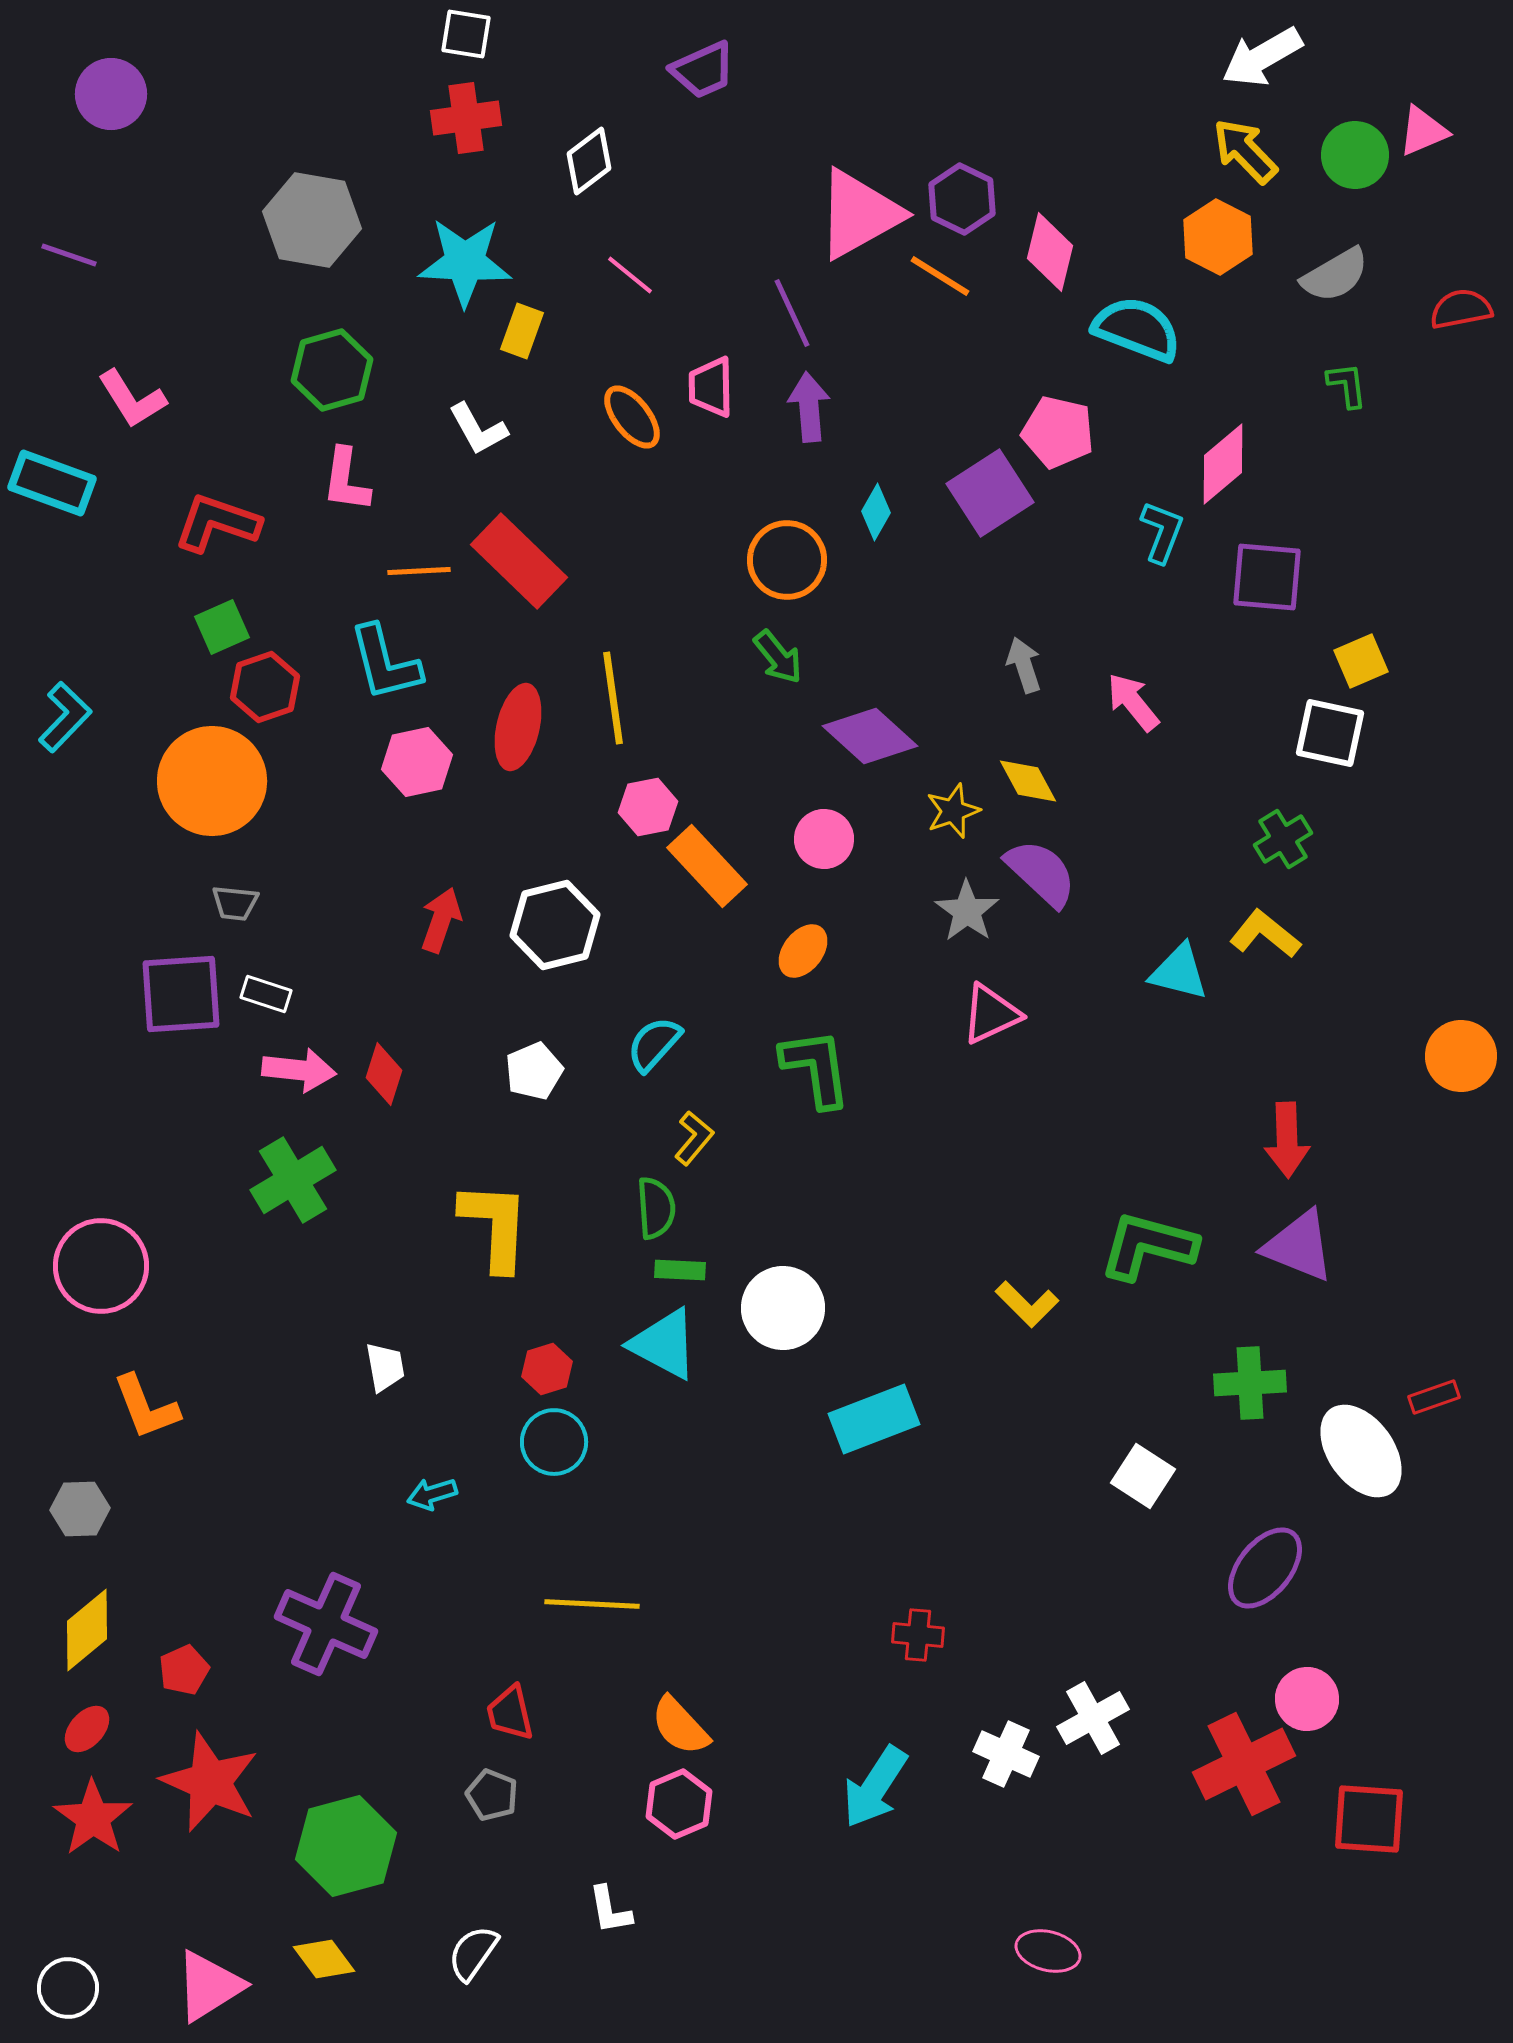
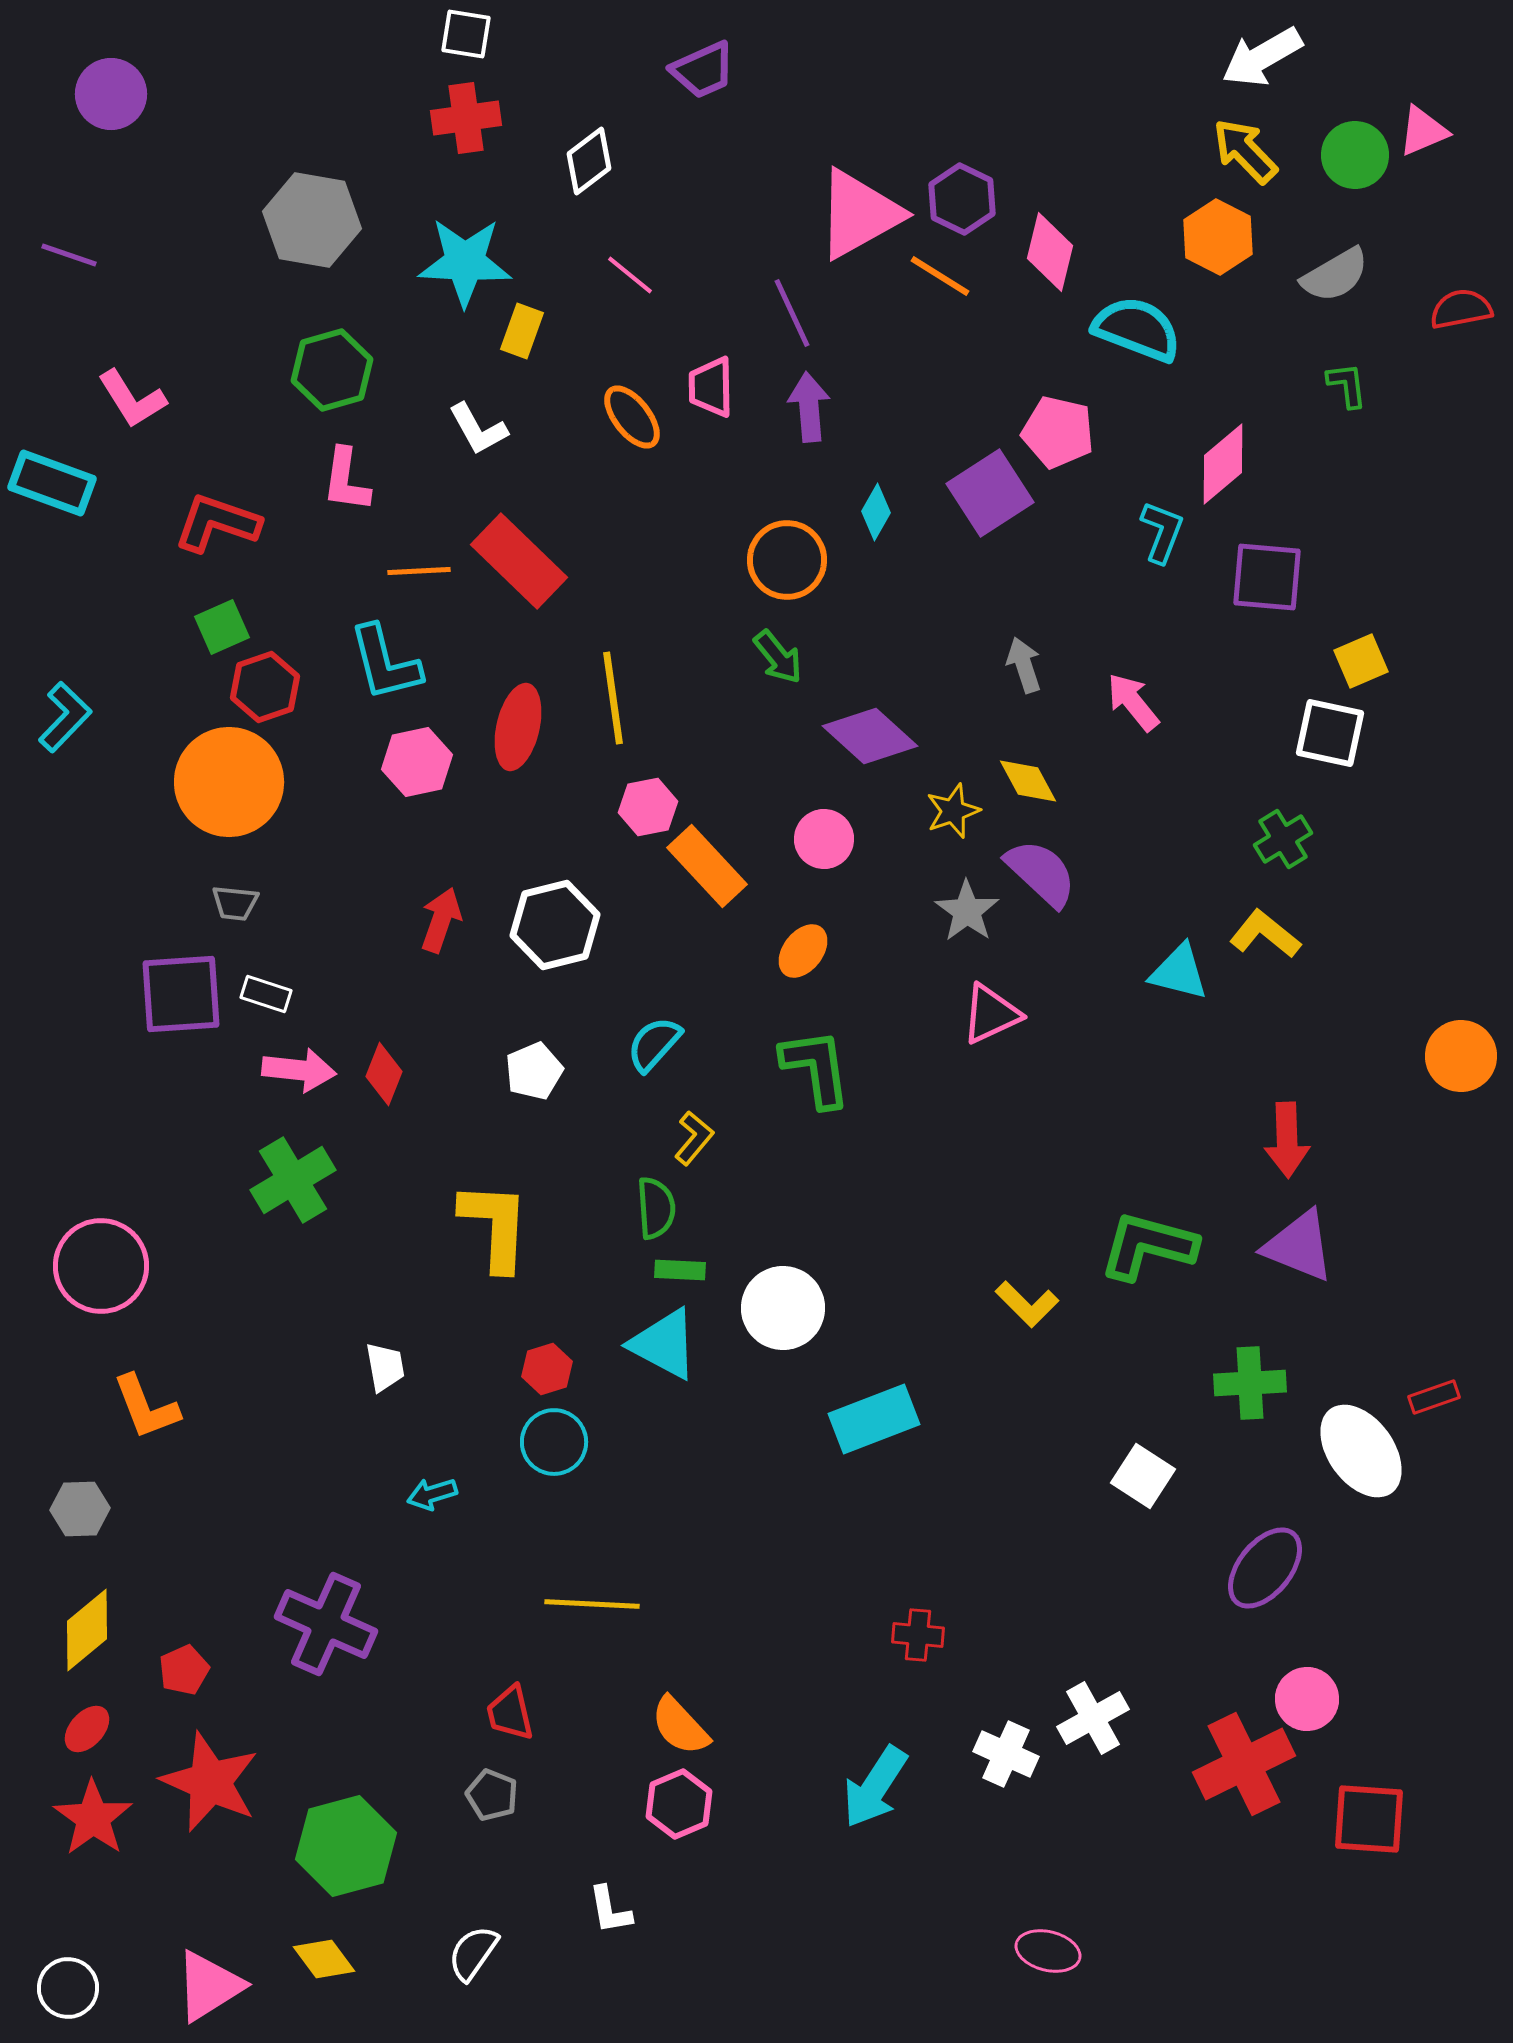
orange circle at (212, 781): moved 17 px right, 1 px down
red diamond at (384, 1074): rotated 4 degrees clockwise
